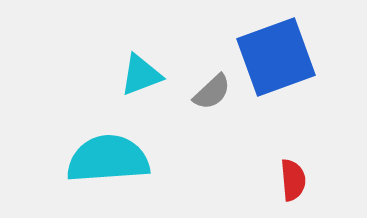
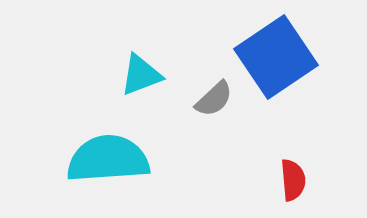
blue square: rotated 14 degrees counterclockwise
gray semicircle: moved 2 px right, 7 px down
